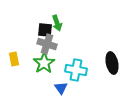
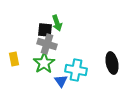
blue triangle: moved 7 px up
